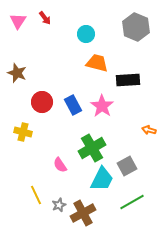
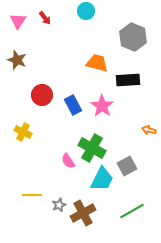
gray hexagon: moved 3 px left, 10 px down
cyan circle: moved 23 px up
brown star: moved 13 px up
red circle: moved 7 px up
yellow cross: rotated 12 degrees clockwise
green cross: rotated 32 degrees counterclockwise
pink semicircle: moved 8 px right, 4 px up
yellow line: moved 4 px left; rotated 66 degrees counterclockwise
green line: moved 9 px down
